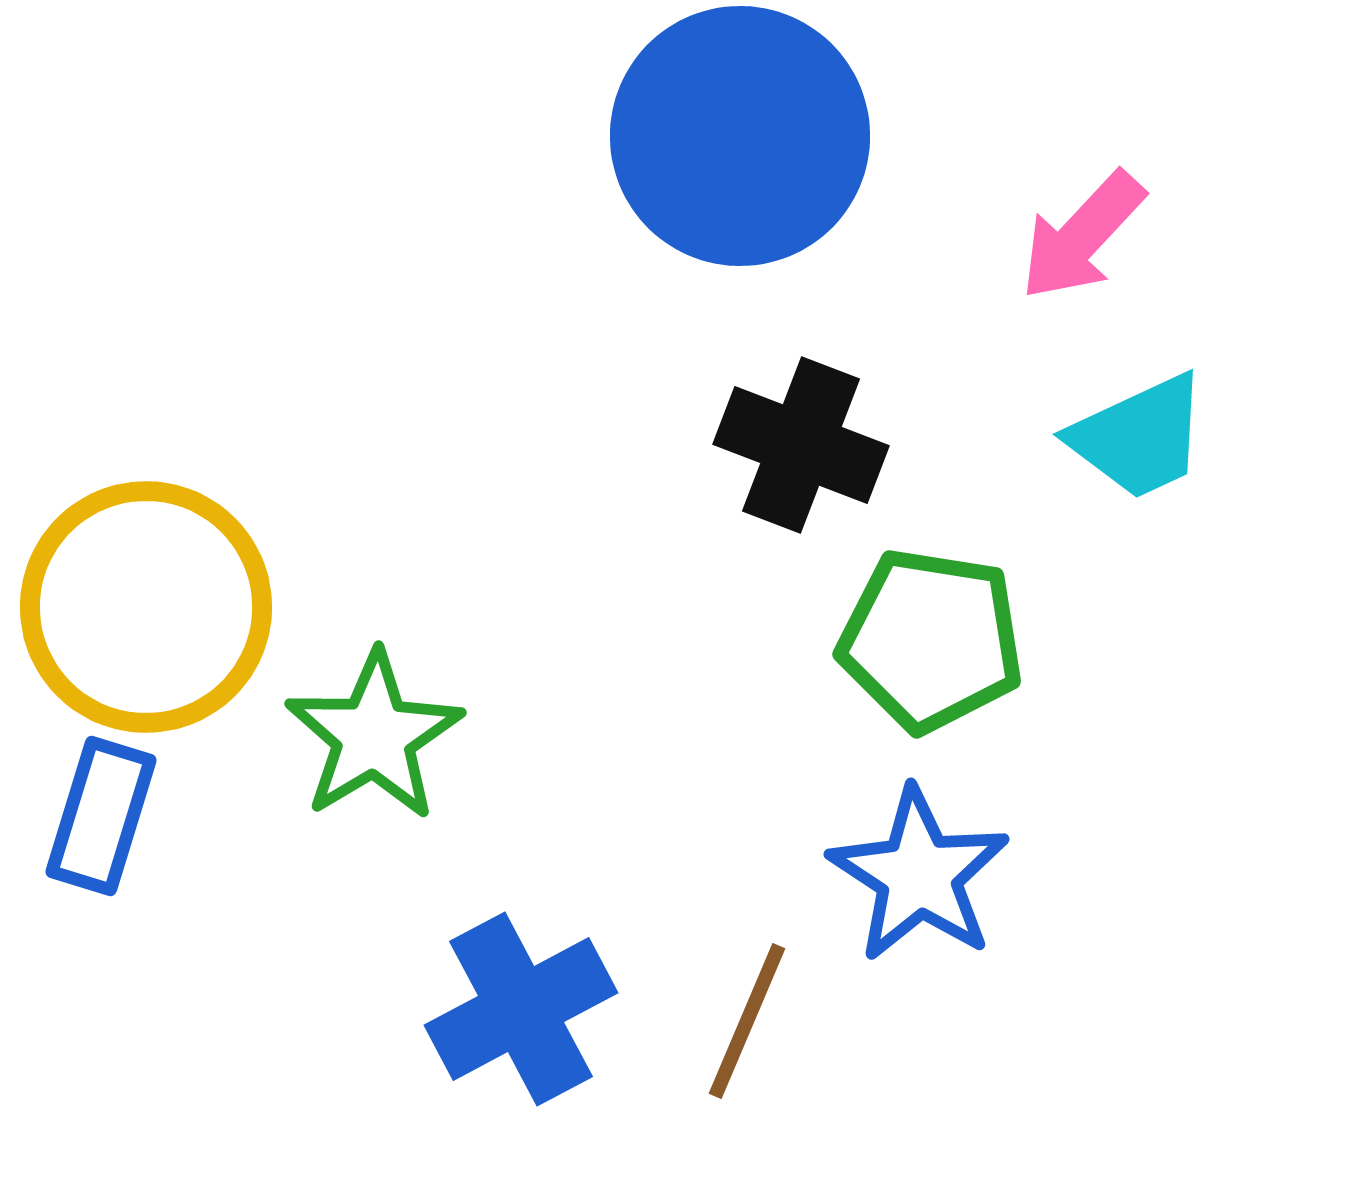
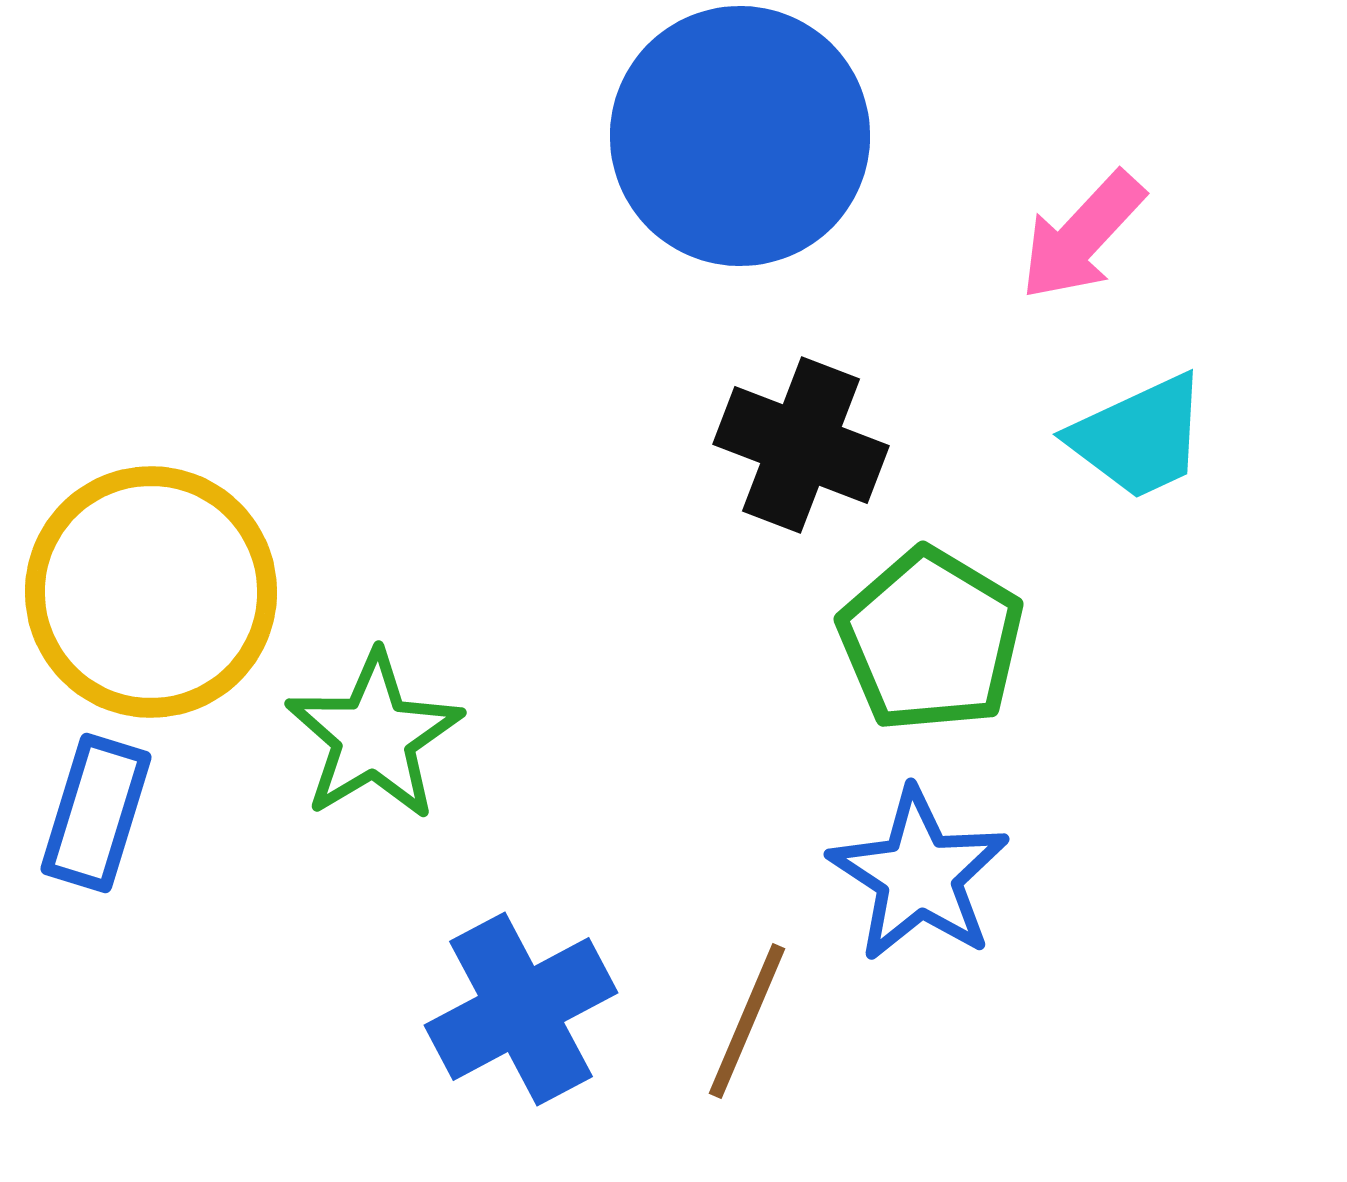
yellow circle: moved 5 px right, 15 px up
green pentagon: rotated 22 degrees clockwise
blue rectangle: moved 5 px left, 3 px up
